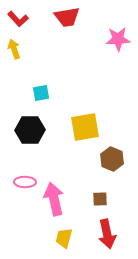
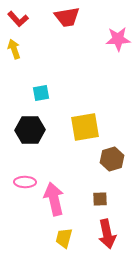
brown hexagon: rotated 20 degrees clockwise
